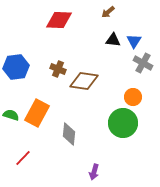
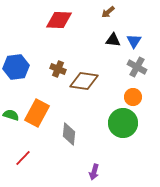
gray cross: moved 6 px left, 4 px down
